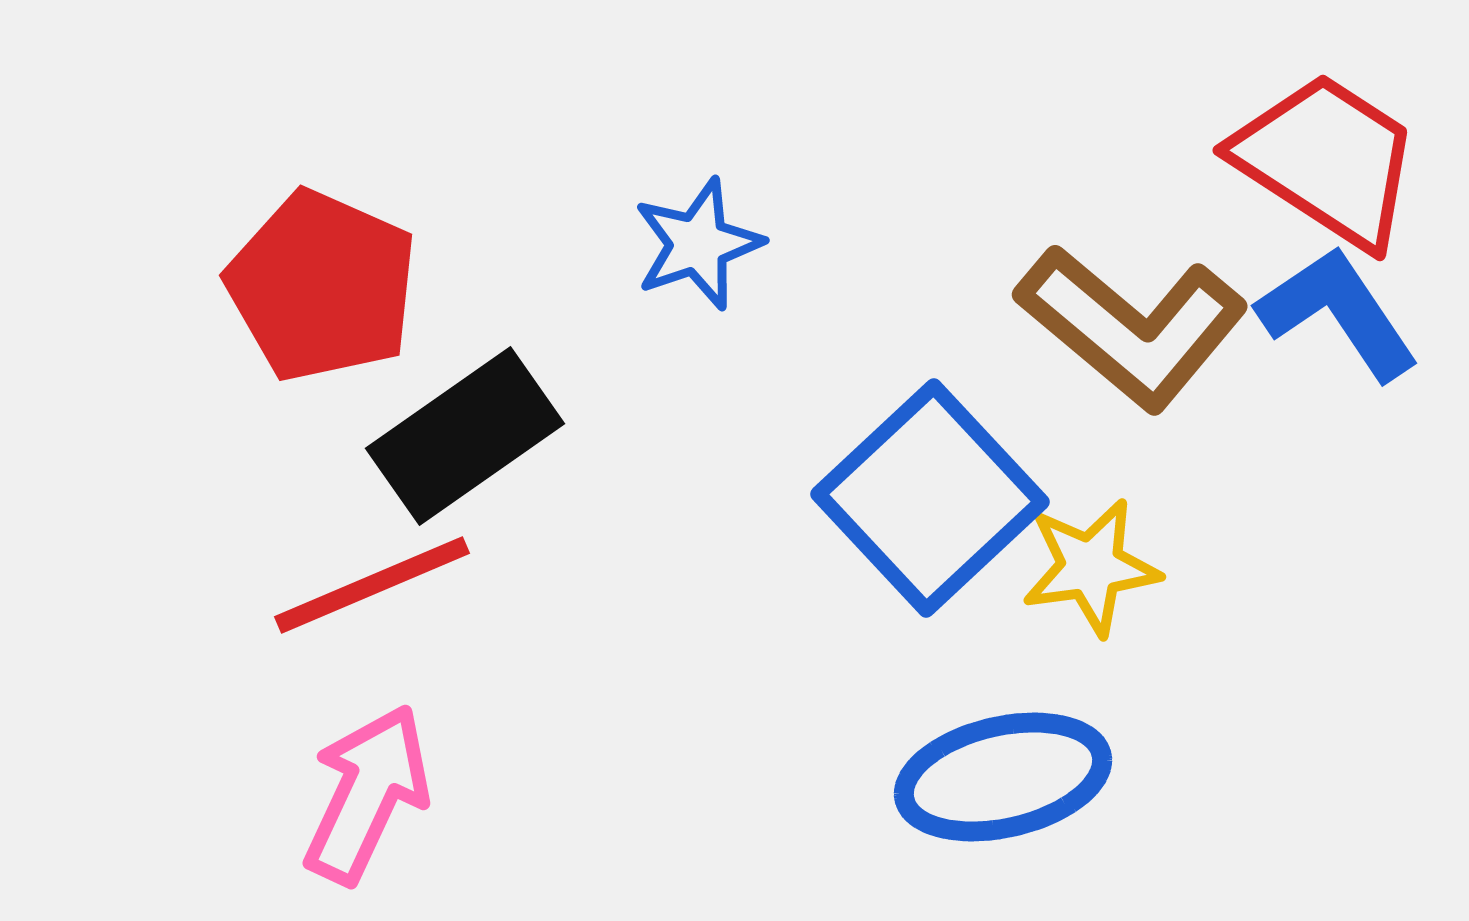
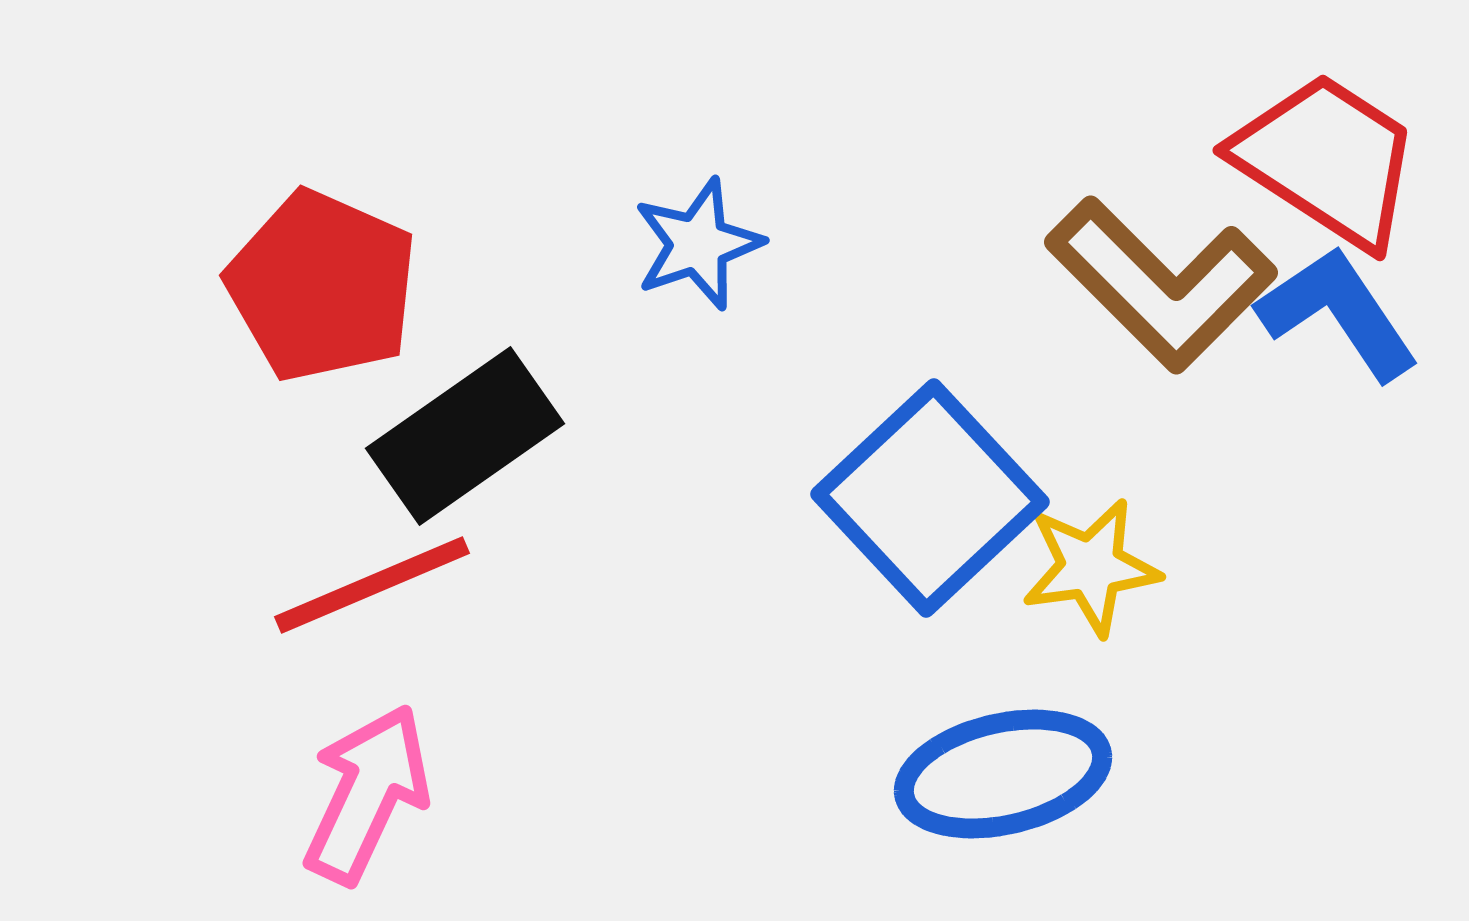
brown L-shape: moved 29 px right, 43 px up; rotated 5 degrees clockwise
blue ellipse: moved 3 px up
